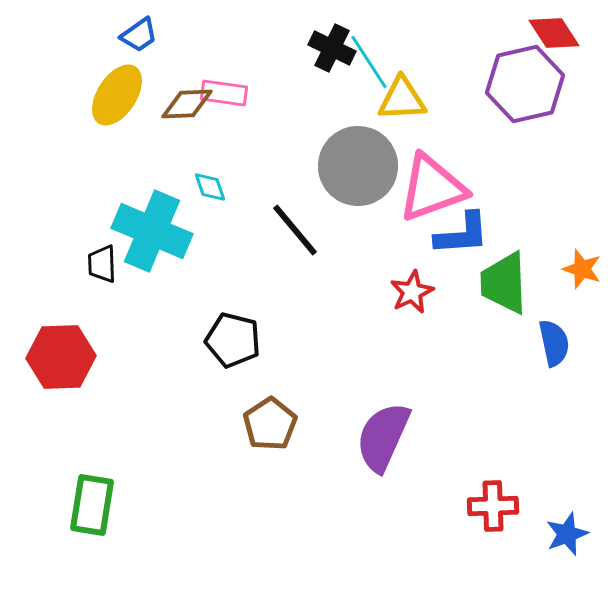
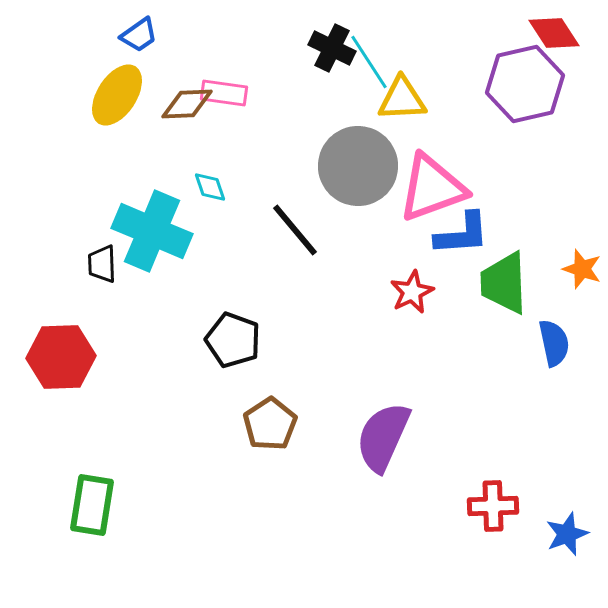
black pentagon: rotated 6 degrees clockwise
